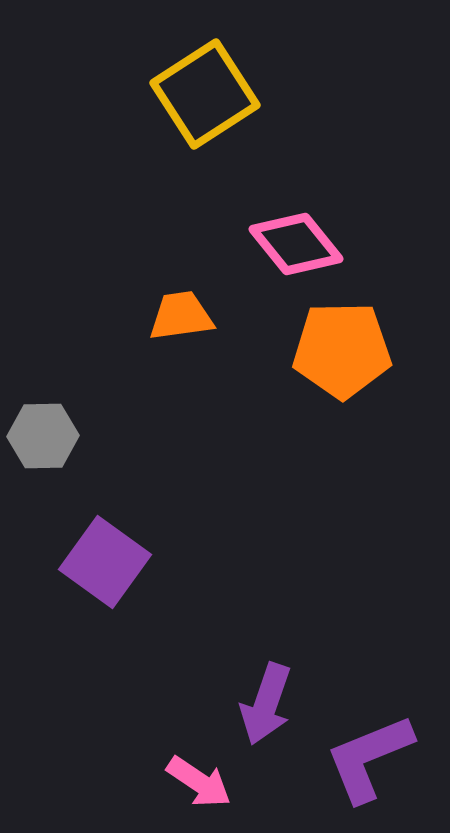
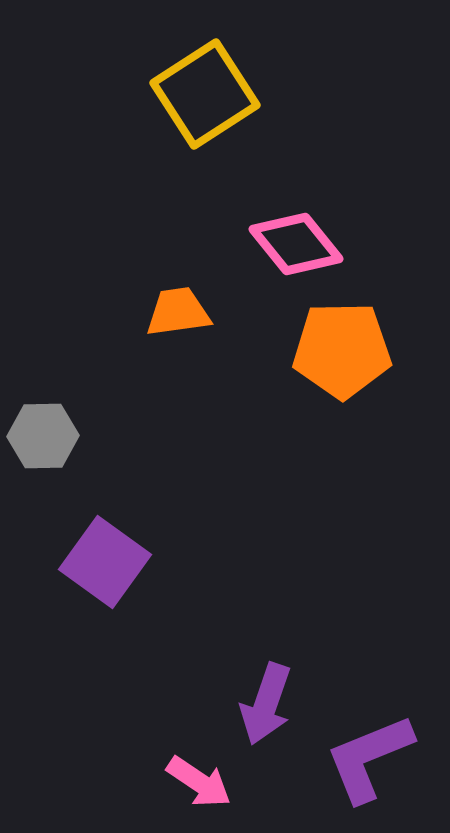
orange trapezoid: moved 3 px left, 4 px up
